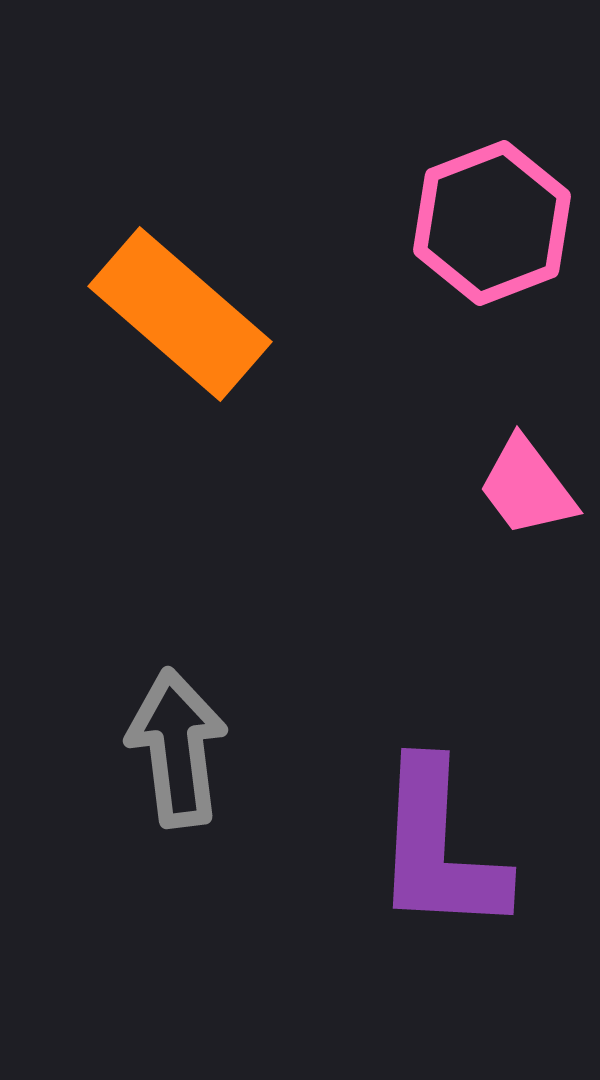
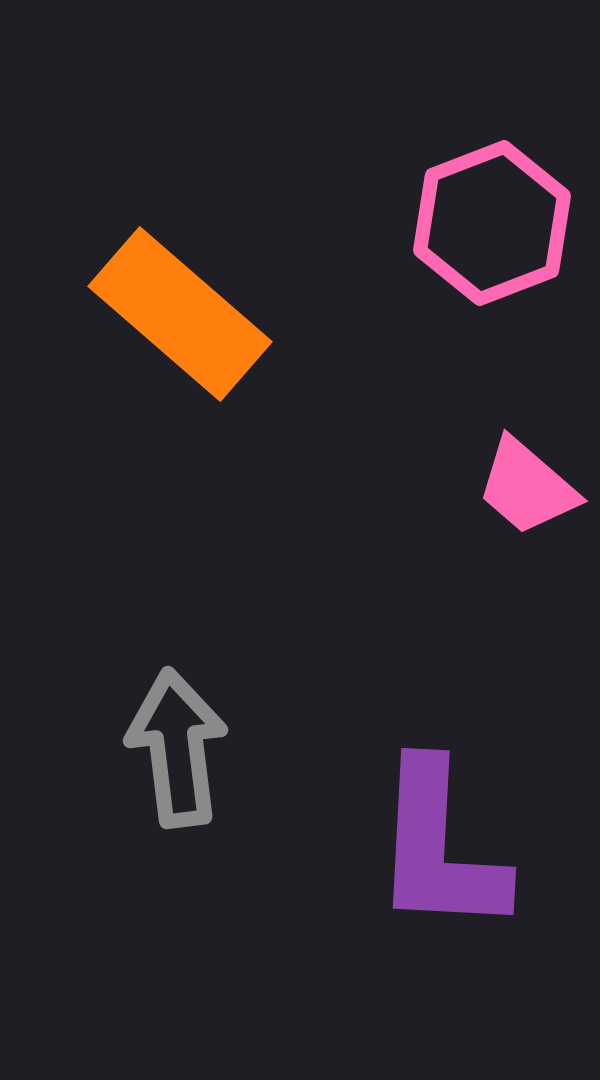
pink trapezoid: rotated 12 degrees counterclockwise
